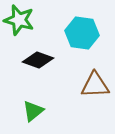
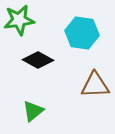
green star: rotated 24 degrees counterclockwise
black diamond: rotated 8 degrees clockwise
